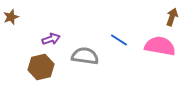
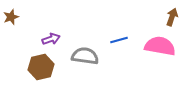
blue line: rotated 48 degrees counterclockwise
